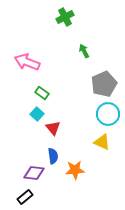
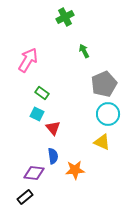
pink arrow: moved 1 px right, 2 px up; rotated 100 degrees clockwise
cyan square: rotated 16 degrees counterclockwise
